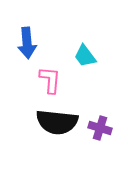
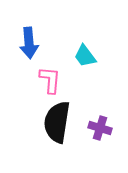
blue arrow: moved 2 px right
black semicircle: rotated 93 degrees clockwise
